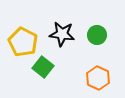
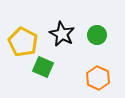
black star: rotated 20 degrees clockwise
green square: rotated 15 degrees counterclockwise
